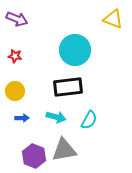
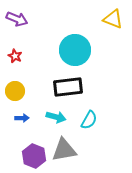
red star: rotated 16 degrees clockwise
